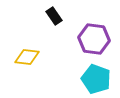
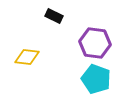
black rectangle: rotated 30 degrees counterclockwise
purple hexagon: moved 1 px right, 4 px down
